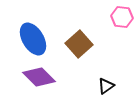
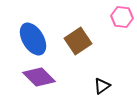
brown square: moved 1 px left, 3 px up; rotated 8 degrees clockwise
black triangle: moved 4 px left
